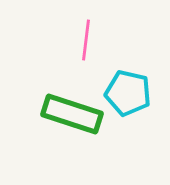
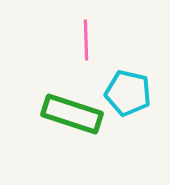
pink line: rotated 9 degrees counterclockwise
